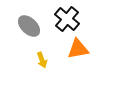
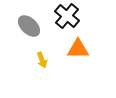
black cross: moved 3 px up
orange triangle: rotated 10 degrees clockwise
